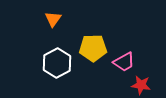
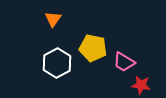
yellow pentagon: rotated 12 degrees clockwise
pink trapezoid: rotated 60 degrees clockwise
